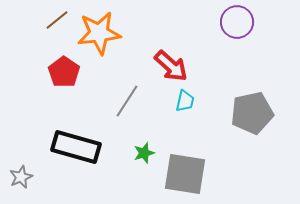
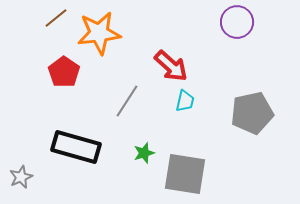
brown line: moved 1 px left, 2 px up
